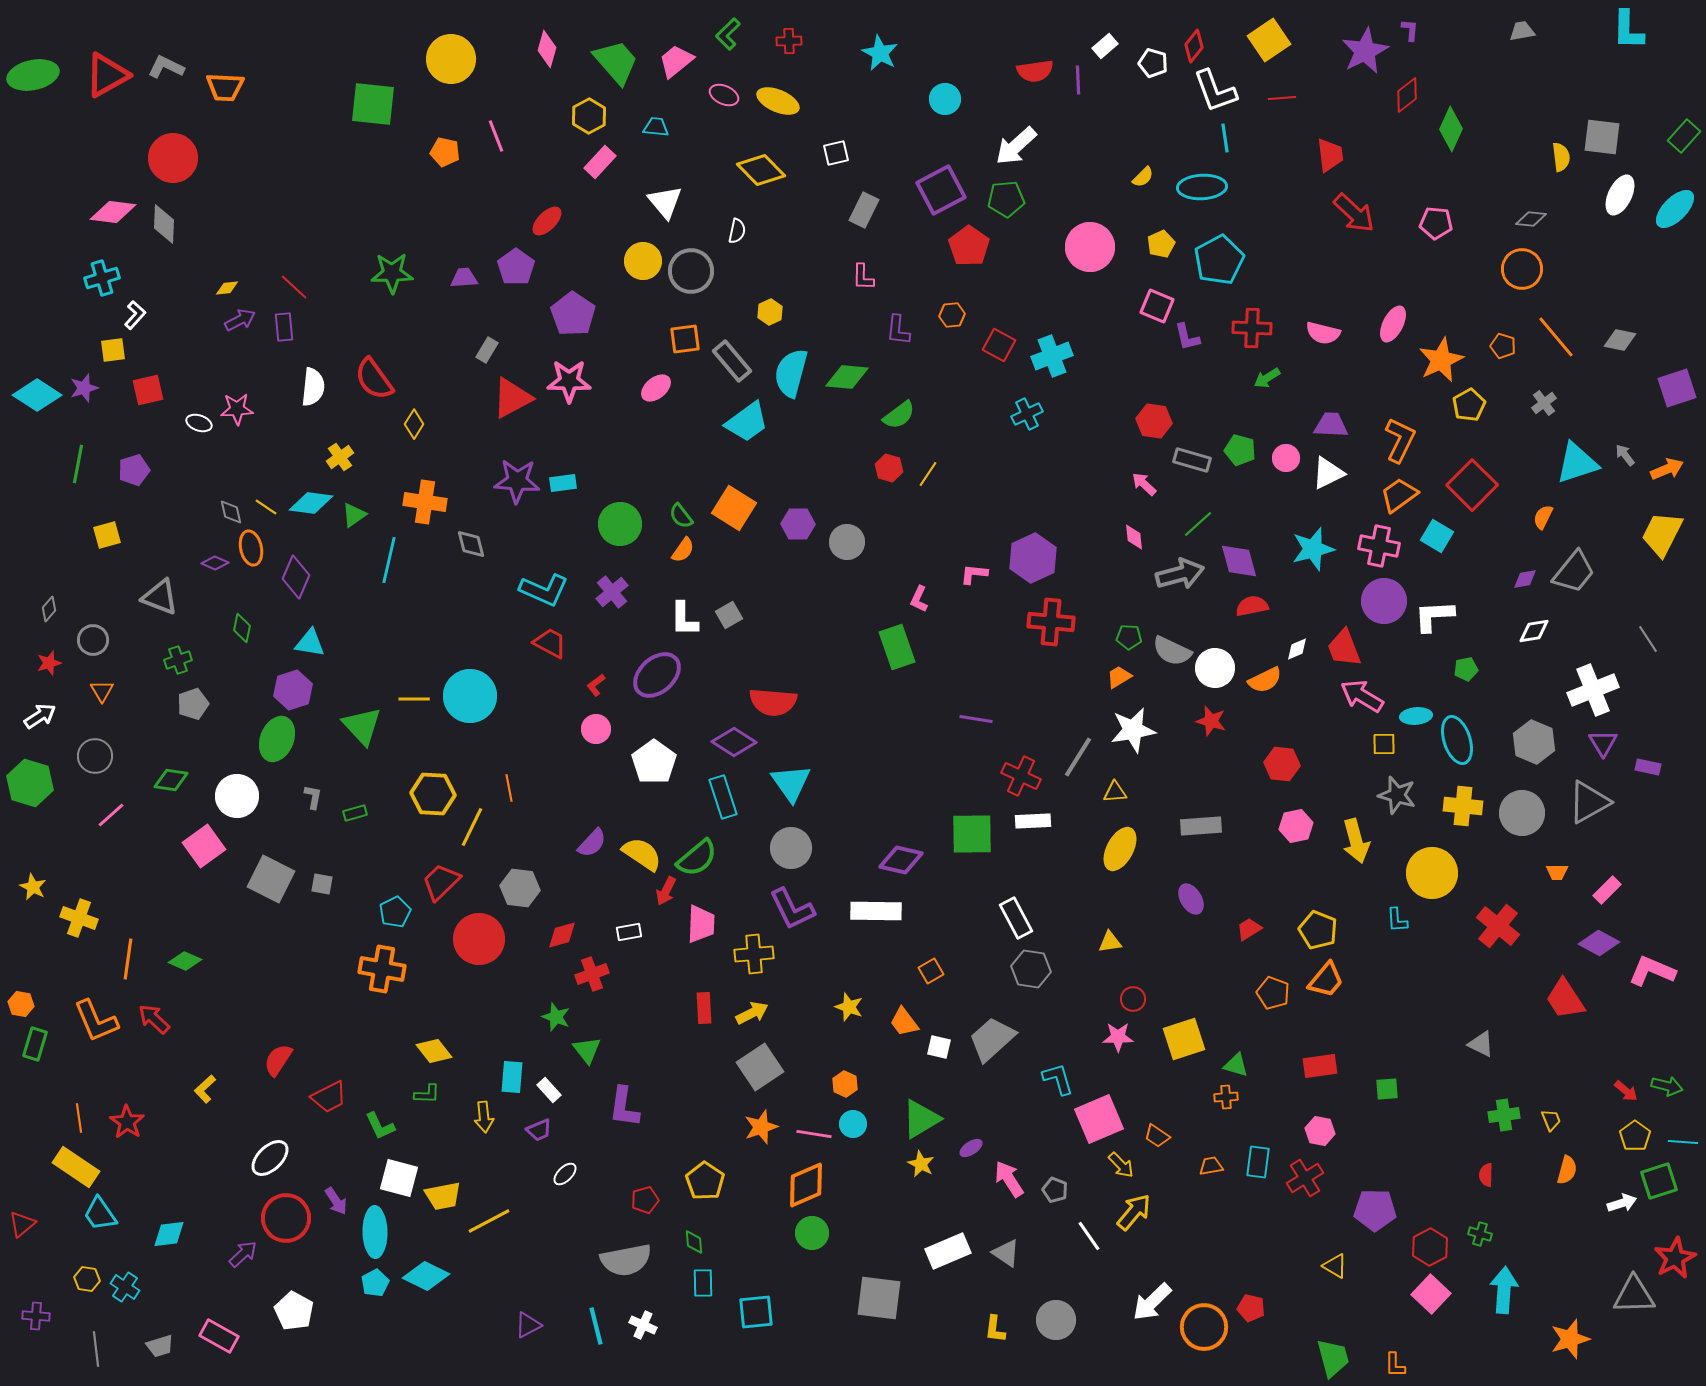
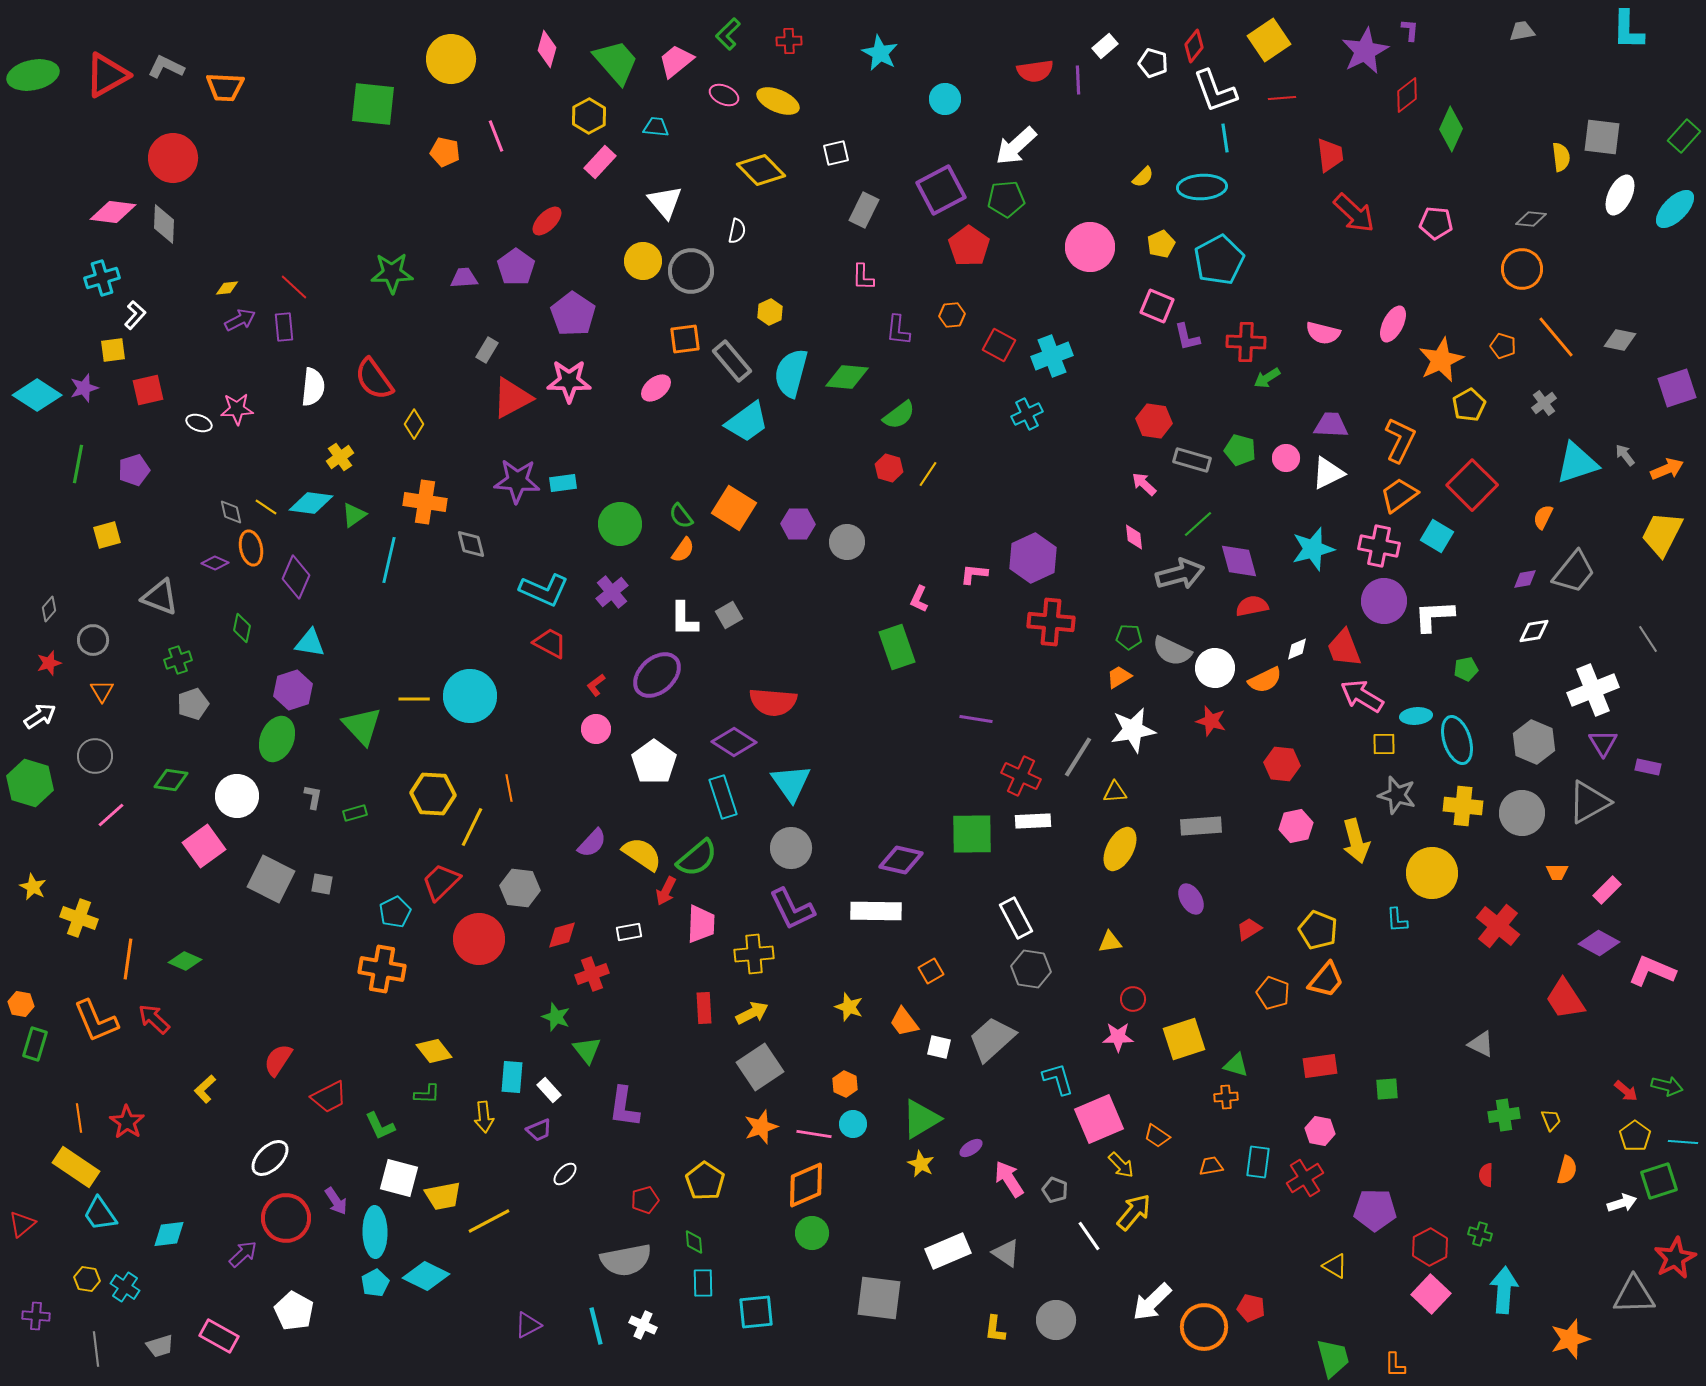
red cross at (1252, 328): moved 6 px left, 14 px down
